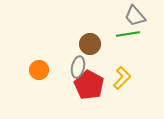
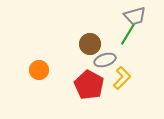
gray trapezoid: rotated 65 degrees counterclockwise
green line: rotated 50 degrees counterclockwise
gray ellipse: moved 27 px right, 7 px up; rotated 60 degrees clockwise
